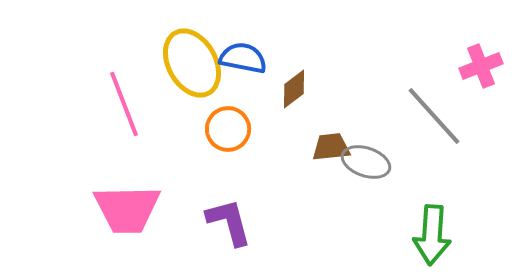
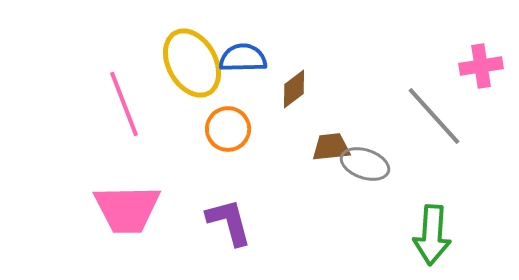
blue semicircle: rotated 12 degrees counterclockwise
pink cross: rotated 12 degrees clockwise
gray ellipse: moved 1 px left, 2 px down
